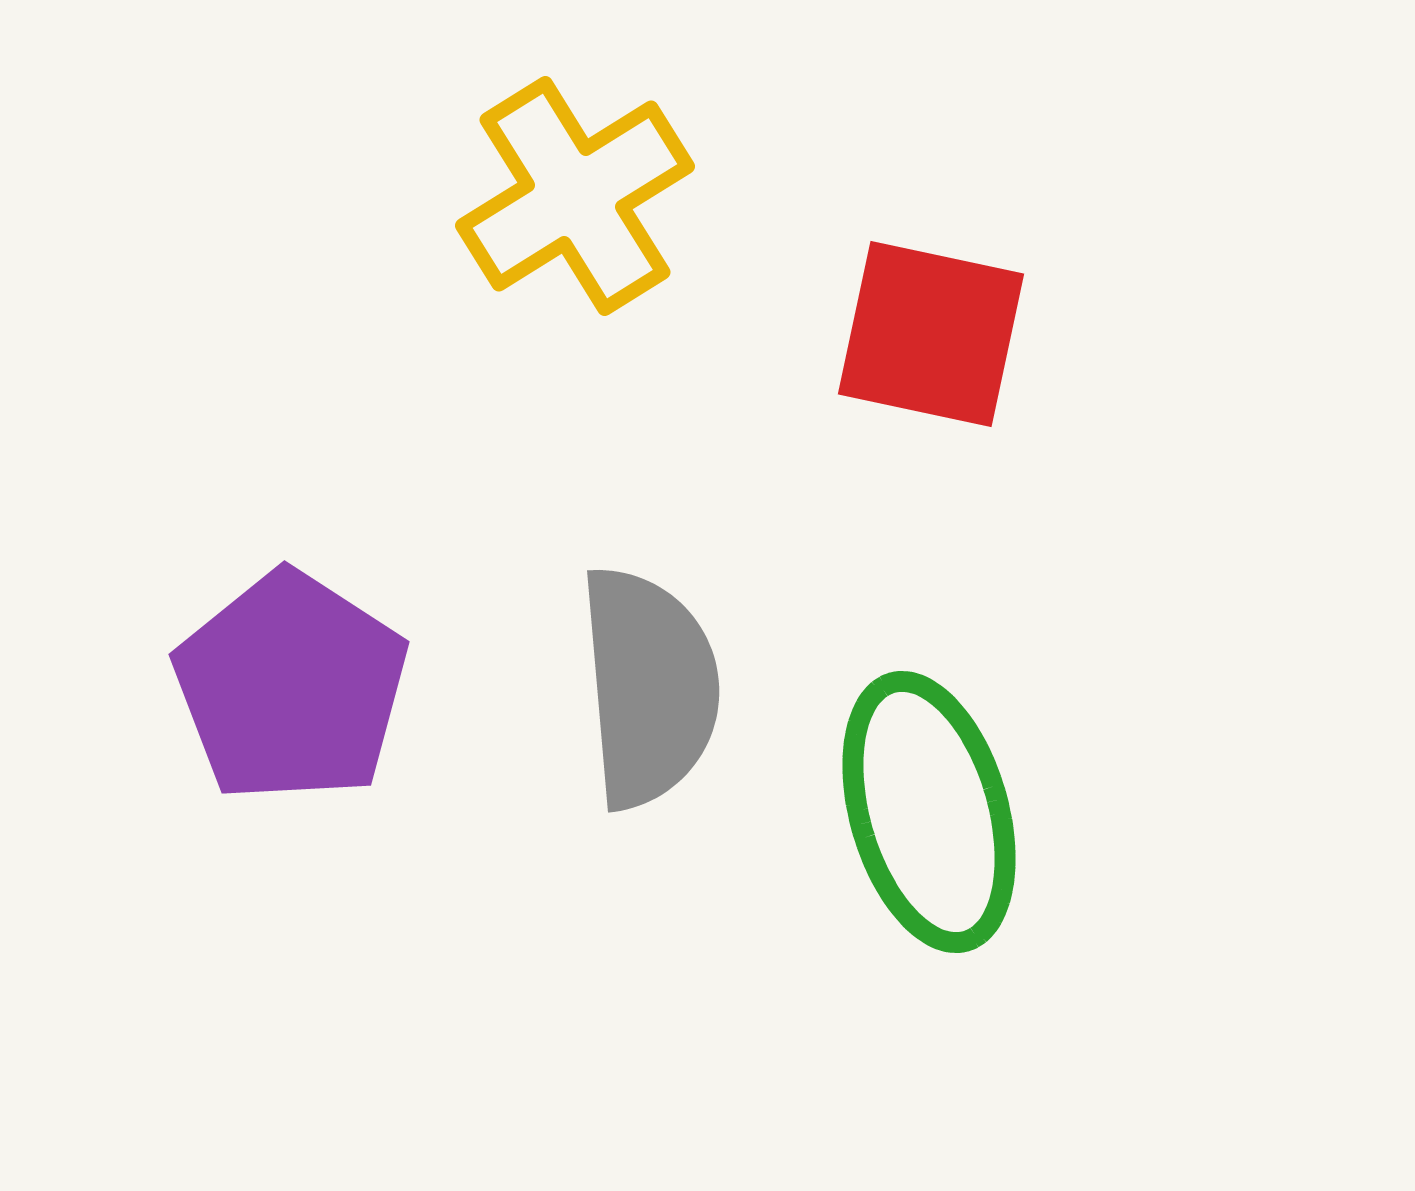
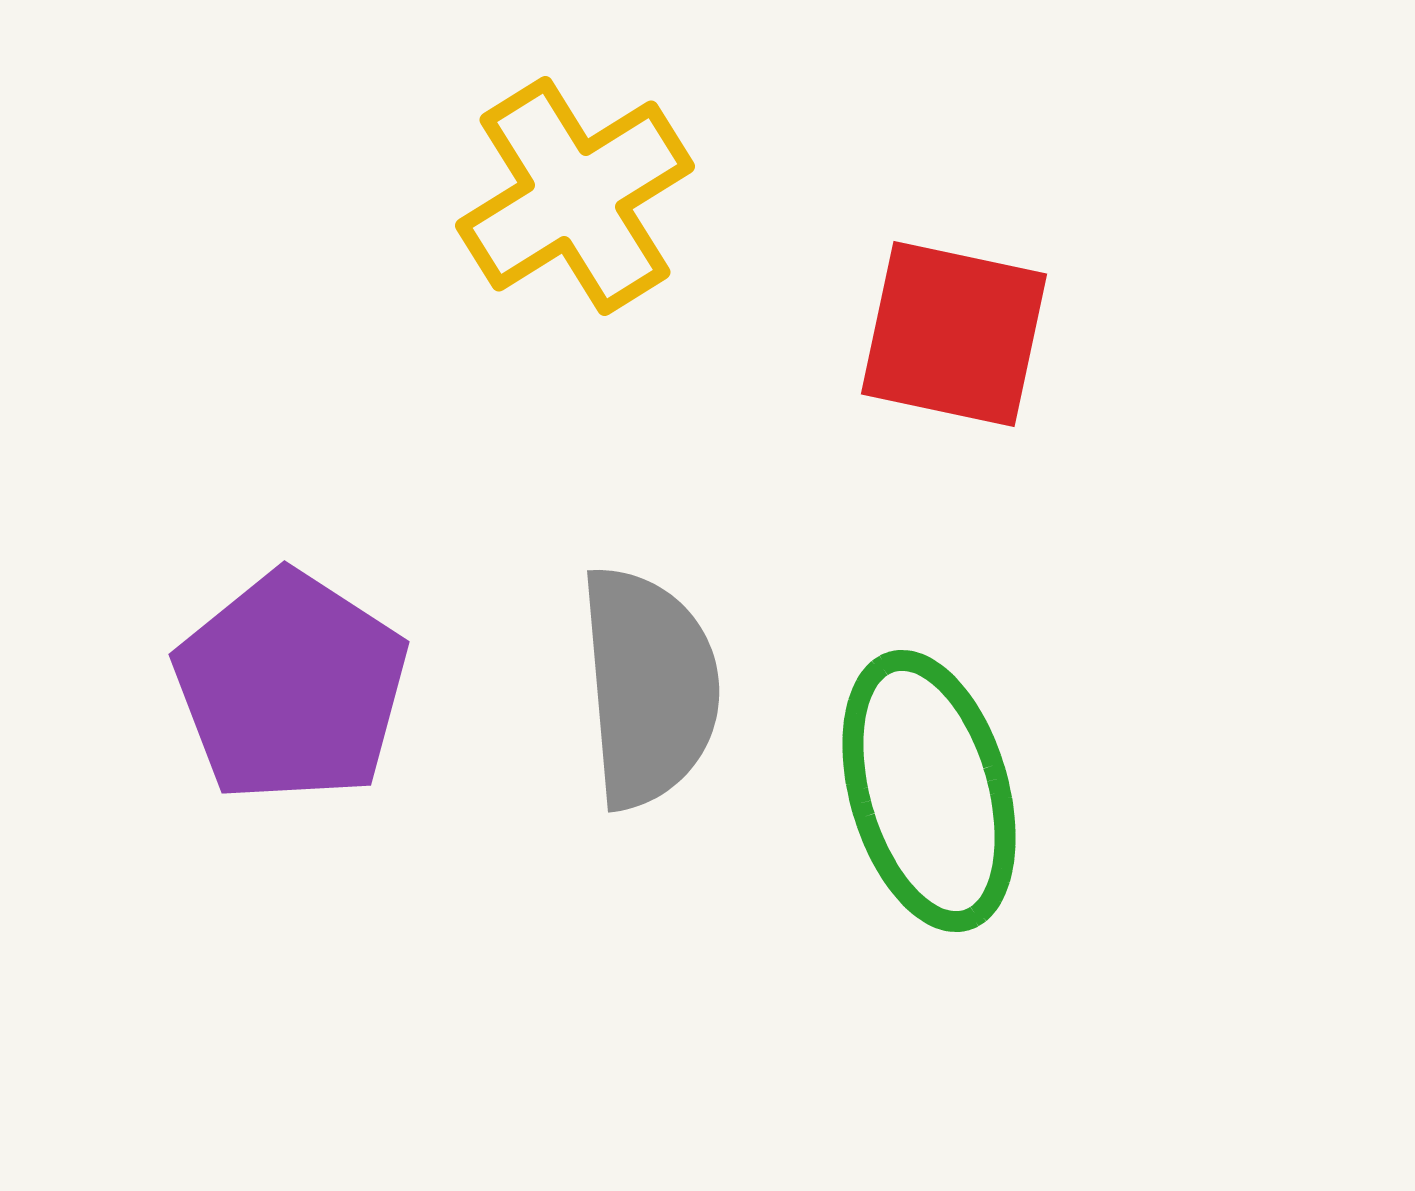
red square: moved 23 px right
green ellipse: moved 21 px up
